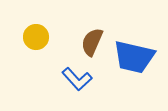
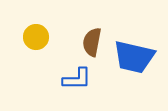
brown semicircle: rotated 12 degrees counterclockwise
blue L-shape: rotated 48 degrees counterclockwise
